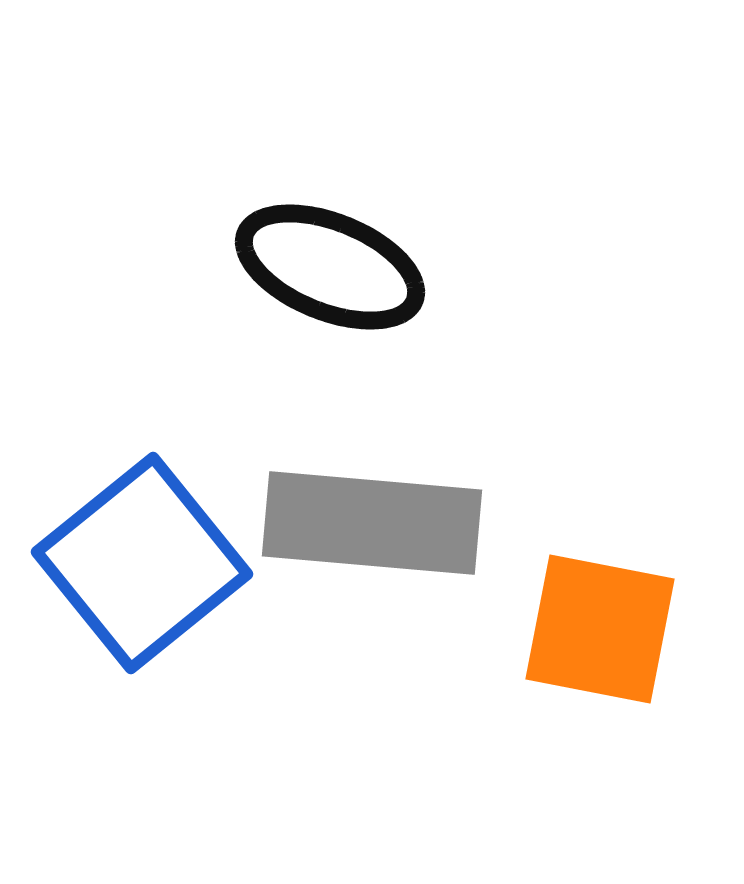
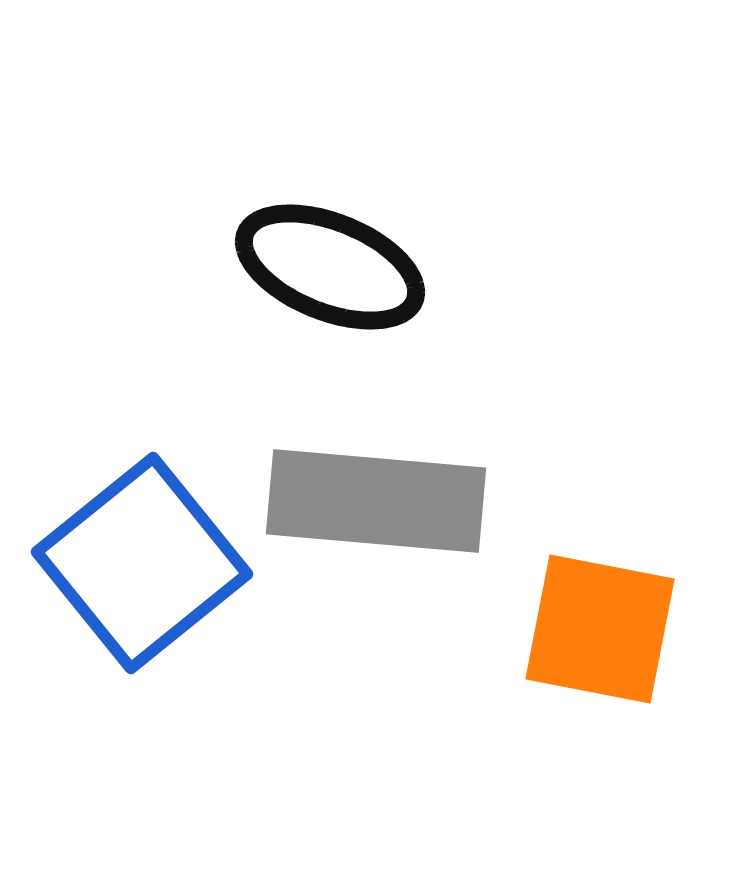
gray rectangle: moved 4 px right, 22 px up
